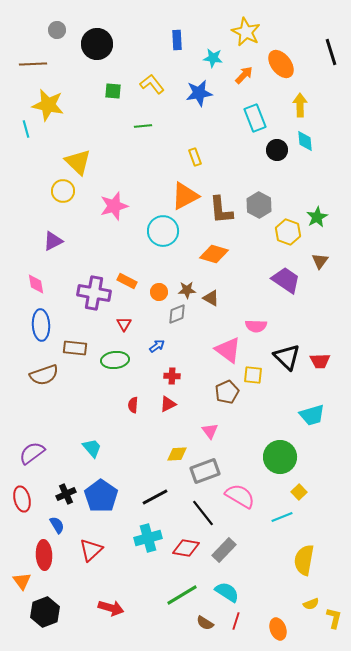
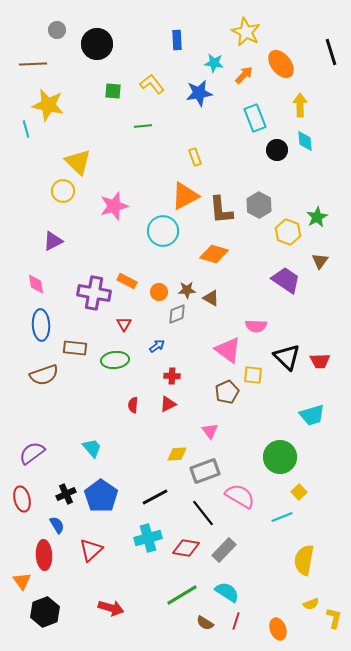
cyan star at (213, 58): moved 1 px right, 5 px down
